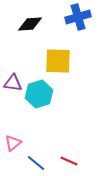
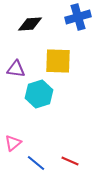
purple triangle: moved 3 px right, 14 px up
red line: moved 1 px right
